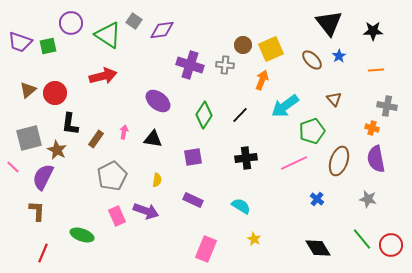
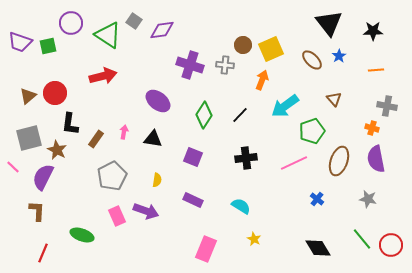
brown triangle at (28, 90): moved 6 px down
purple square at (193, 157): rotated 30 degrees clockwise
